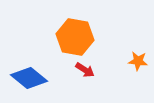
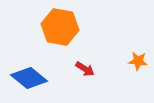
orange hexagon: moved 15 px left, 10 px up
red arrow: moved 1 px up
